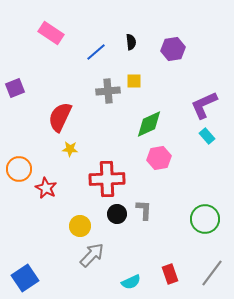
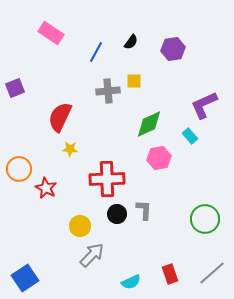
black semicircle: rotated 42 degrees clockwise
blue line: rotated 20 degrees counterclockwise
cyan rectangle: moved 17 px left
gray line: rotated 12 degrees clockwise
